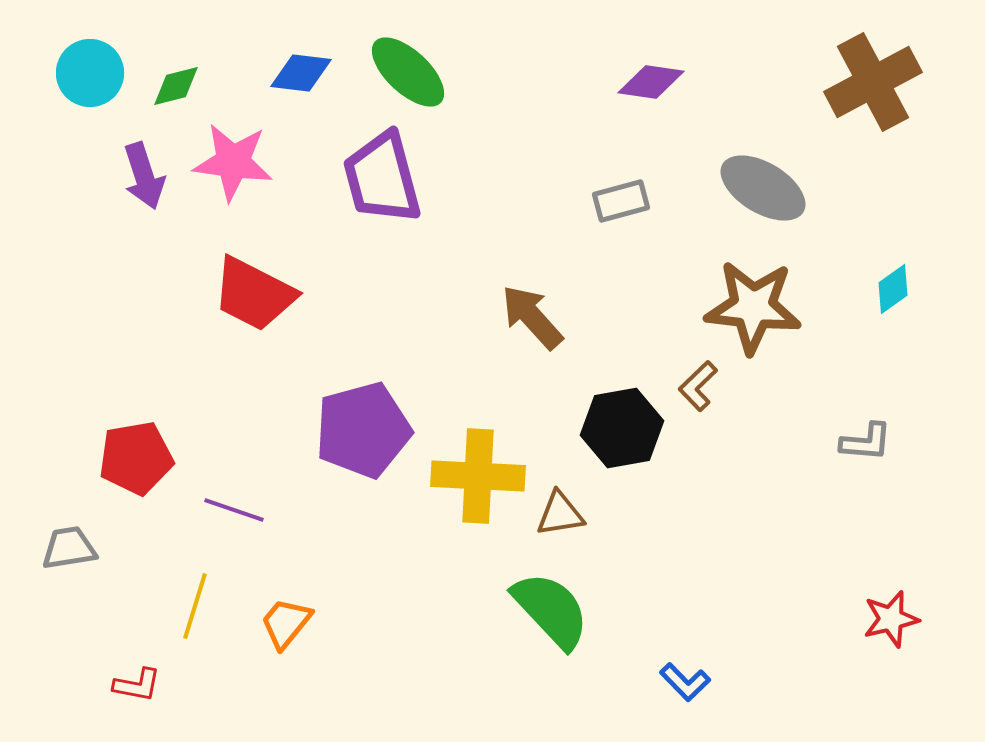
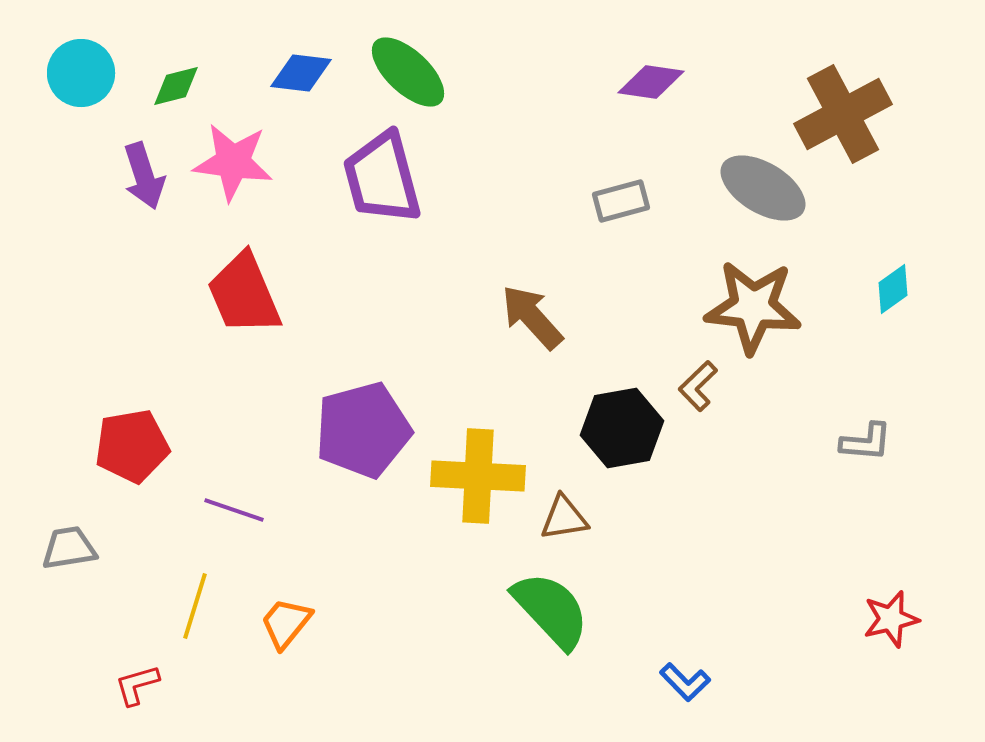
cyan circle: moved 9 px left
brown cross: moved 30 px left, 32 px down
red trapezoid: moved 10 px left; rotated 40 degrees clockwise
red pentagon: moved 4 px left, 12 px up
brown triangle: moved 4 px right, 4 px down
red L-shape: rotated 153 degrees clockwise
